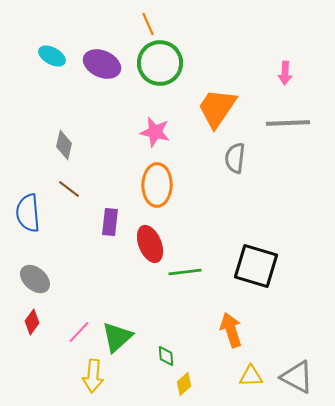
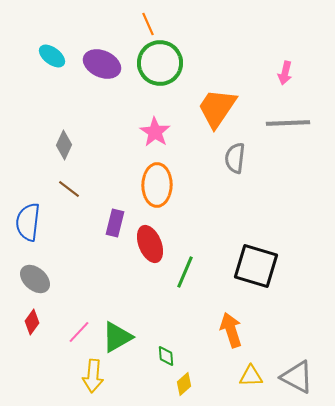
cyan ellipse: rotated 8 degrees clockwise
pink arrow: rotated 10 degrees clockwise
pink star: rotated 20 degrees clockwise
gray diamond: rotated 12 degrees clockwise
blue semicircle: moved 9 px down; rotated 12 degrees clockwise
purple rectangle: moved 5 px right, 1 px down; rotated 8 degrees clockwise
green line: rotated 60 degrees counterclockwise
green triangle: rotated 12 degrees clockwise
